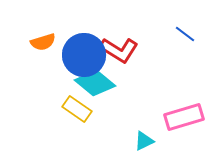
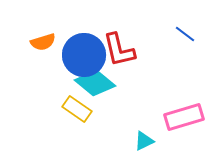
red L-shape: rotated 45 degrees clockwise
